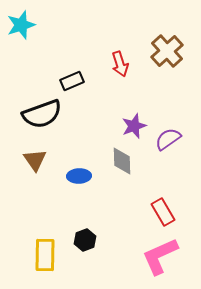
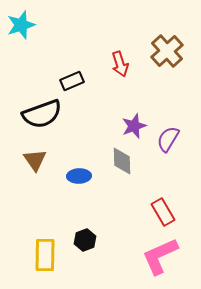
purple semicircle: rotated 24 degrees counterclockwise
